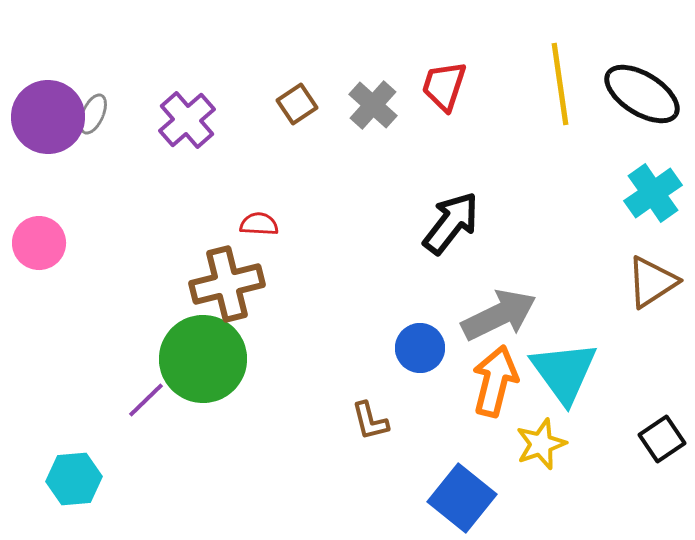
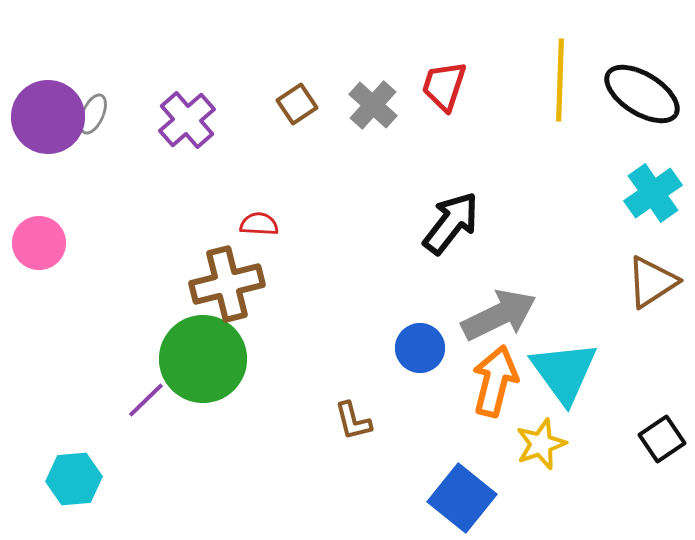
yellow line: moved 4 px up; rotated 10 degrees clockwise
brown L-shape: moved 17 px left
